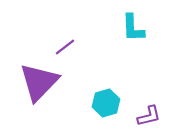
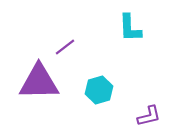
cyan L-shape: moved 3 px left
purple triangle: rotated 45 degrees clockwise
cyan hexagon: moved 7 px left, 13 px up
